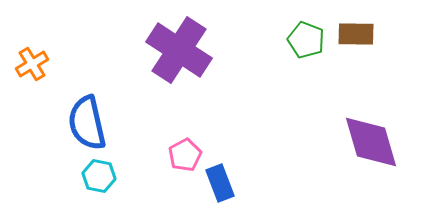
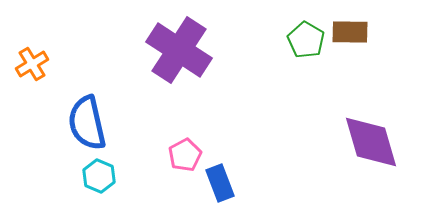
brown rectangle: moved 6 px left, 2 px up
green pentagon: rotated 9 degrees clockwise
cyan hexagon: rotated 12 degrees clockwise
